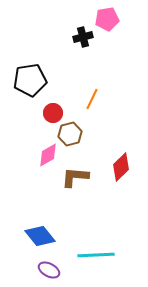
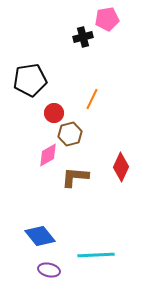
red circle: moved 1 px right
red diamond: rotated 20 degrees counterclockwise
purple ellipse: rotated 15 degrees counterclockwise
